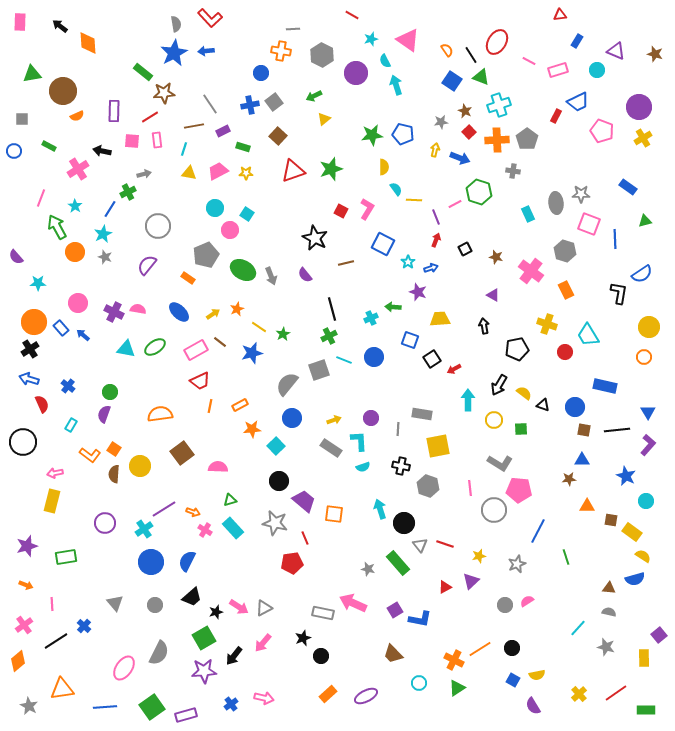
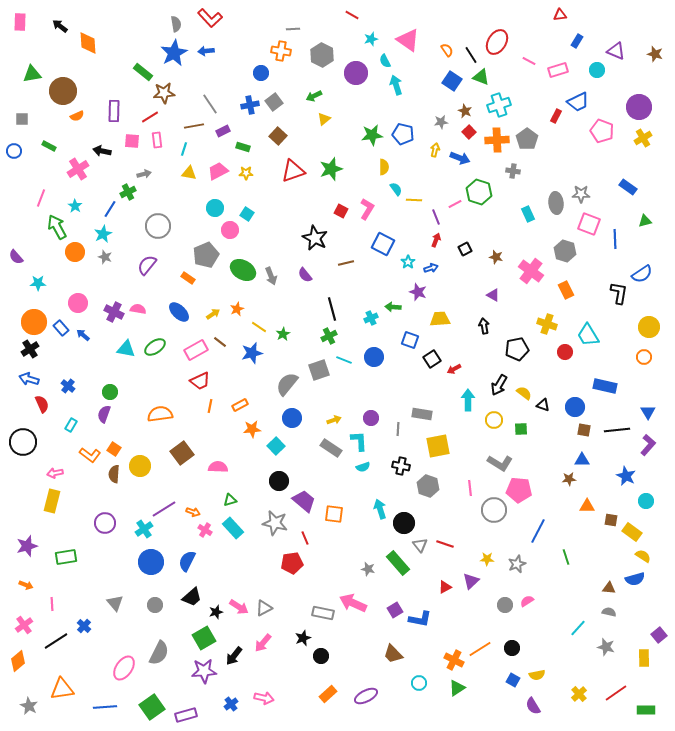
yellow star at (479, 556): moved 8 px right, 3 px down; rotated 16 degrees clockwise
